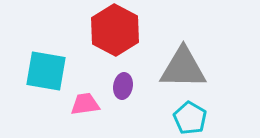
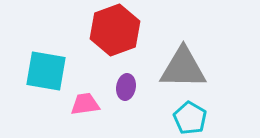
red hexagon: rotated 12 degrees clockwise
purple ellipse: moved 3 px right, 1 px down
